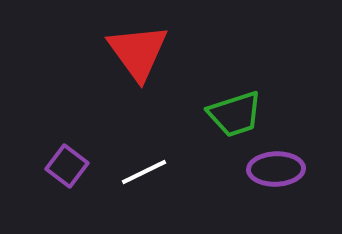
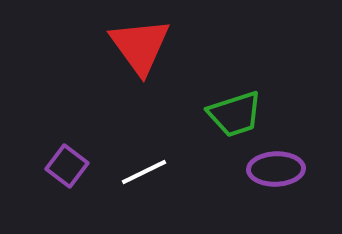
red triangle: moved 2 px right, 6 px up
